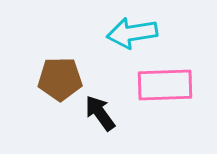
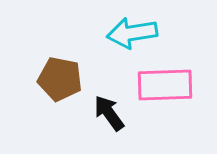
brown pentagon: rotated 12 degrees clockwise
black arrow: moved 9 px right
